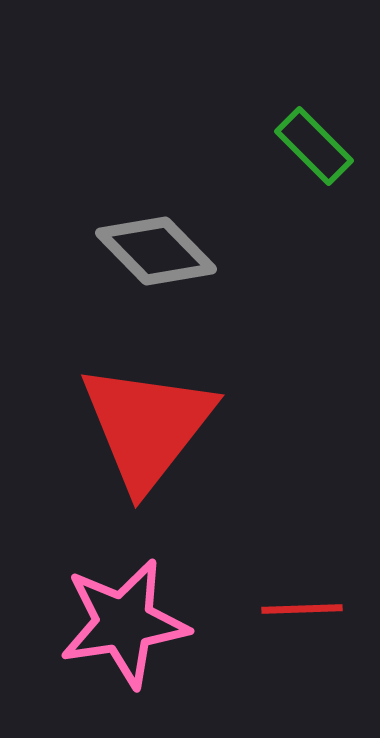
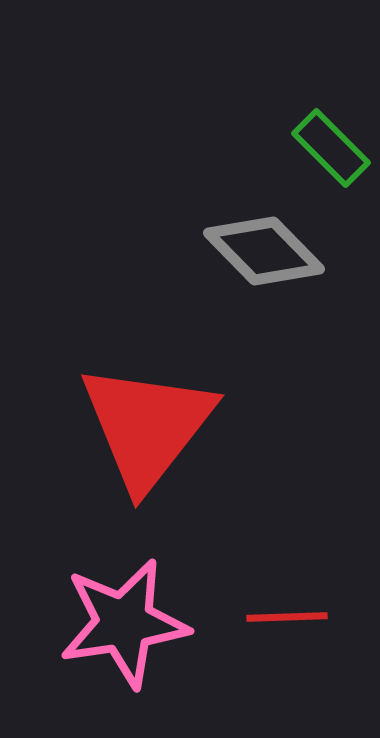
green rectangle: moved 17 px right, 2 px down
gray diamond: moved 108 px right
red line: moved 15 px left, 8 px down
